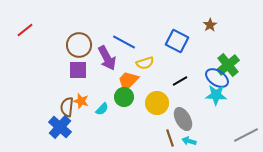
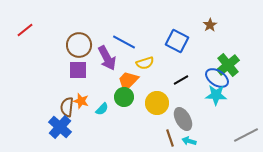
black line: moved 1 px right, 1 px up
